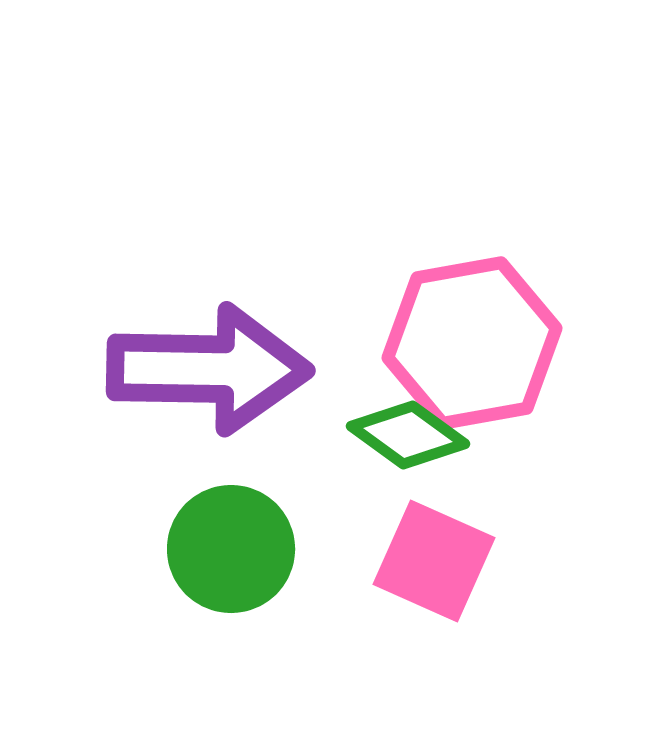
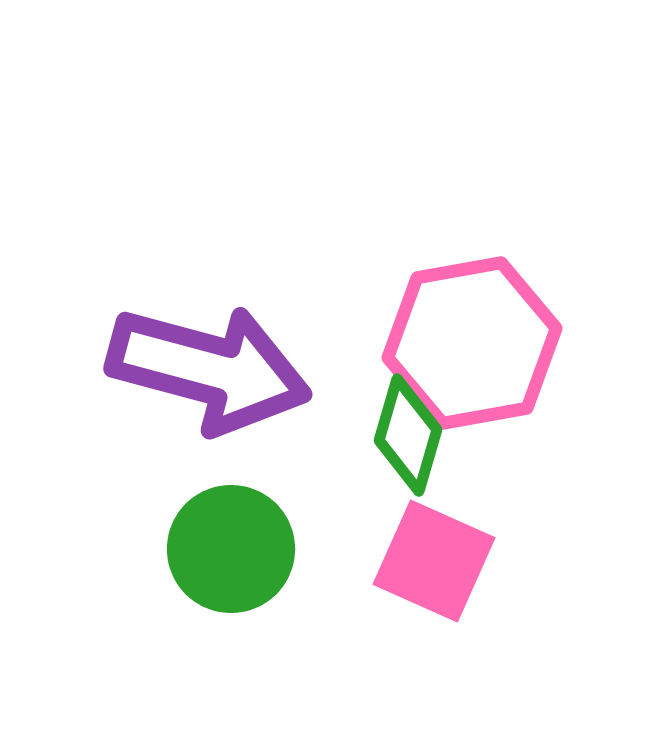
purple arrow: rotated 14 degrees clockwise
green diamond: rotated 70 degrees clockwise
